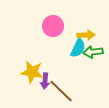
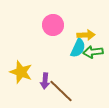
pink circle: moved 1 px up
yellow star: moved 11 px left; rotated 10 degrees clockwise
